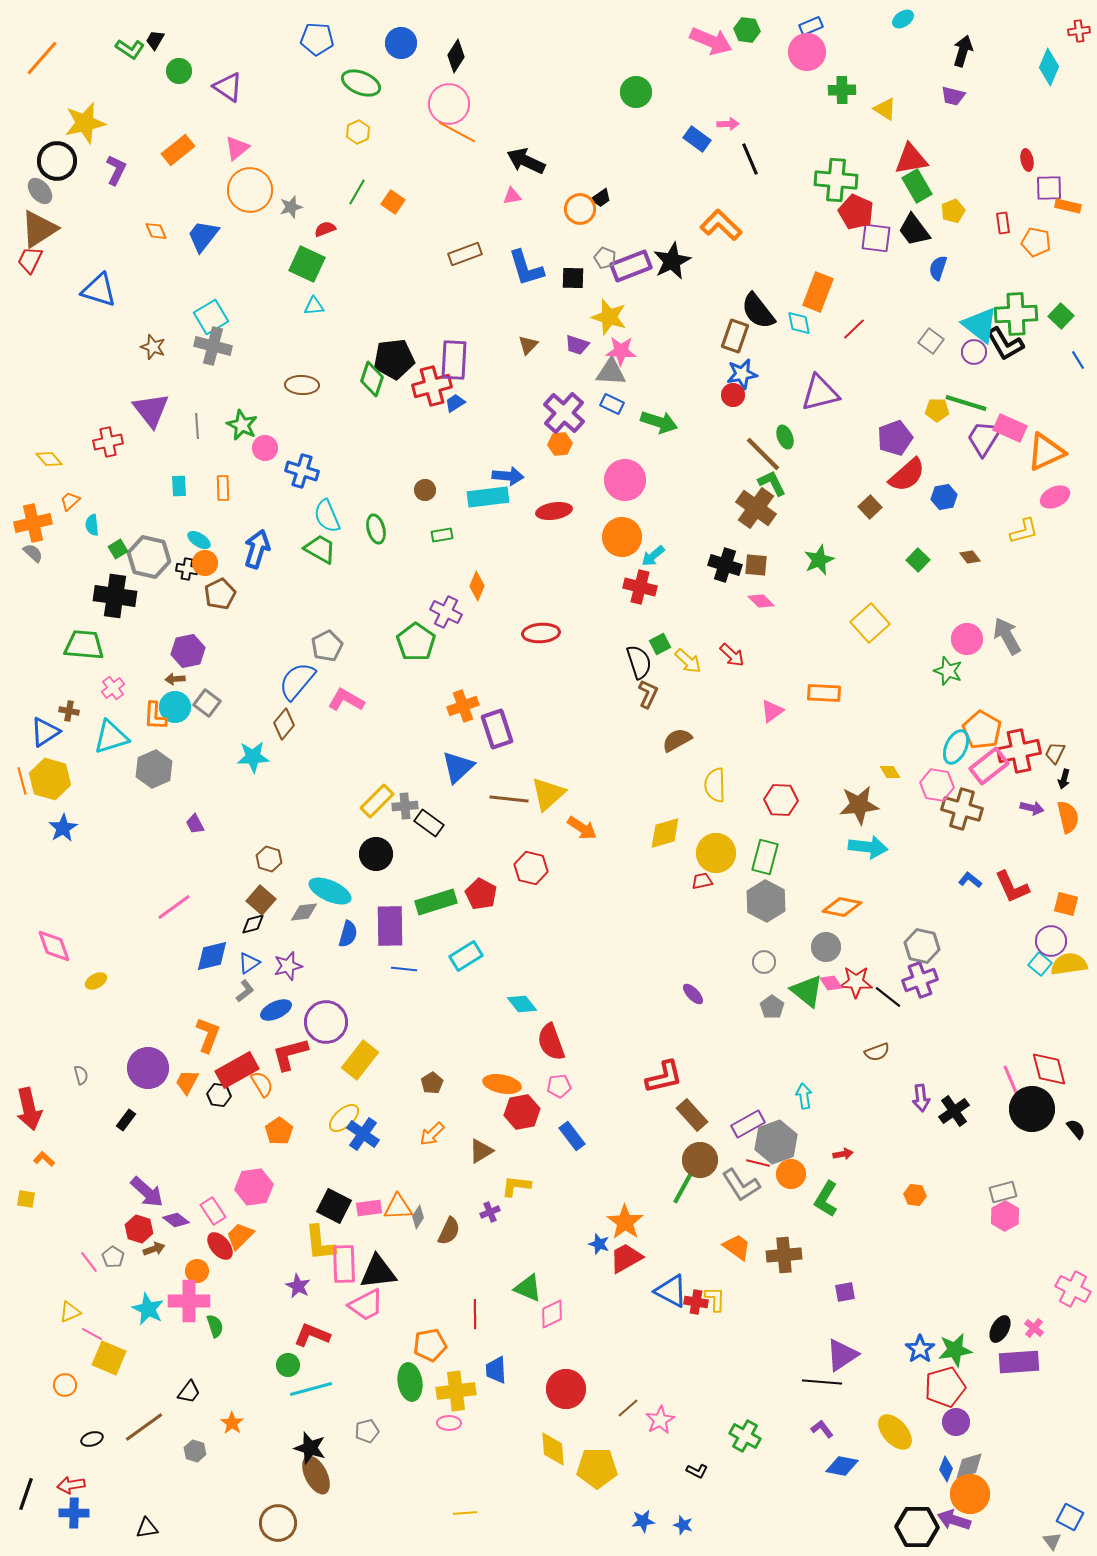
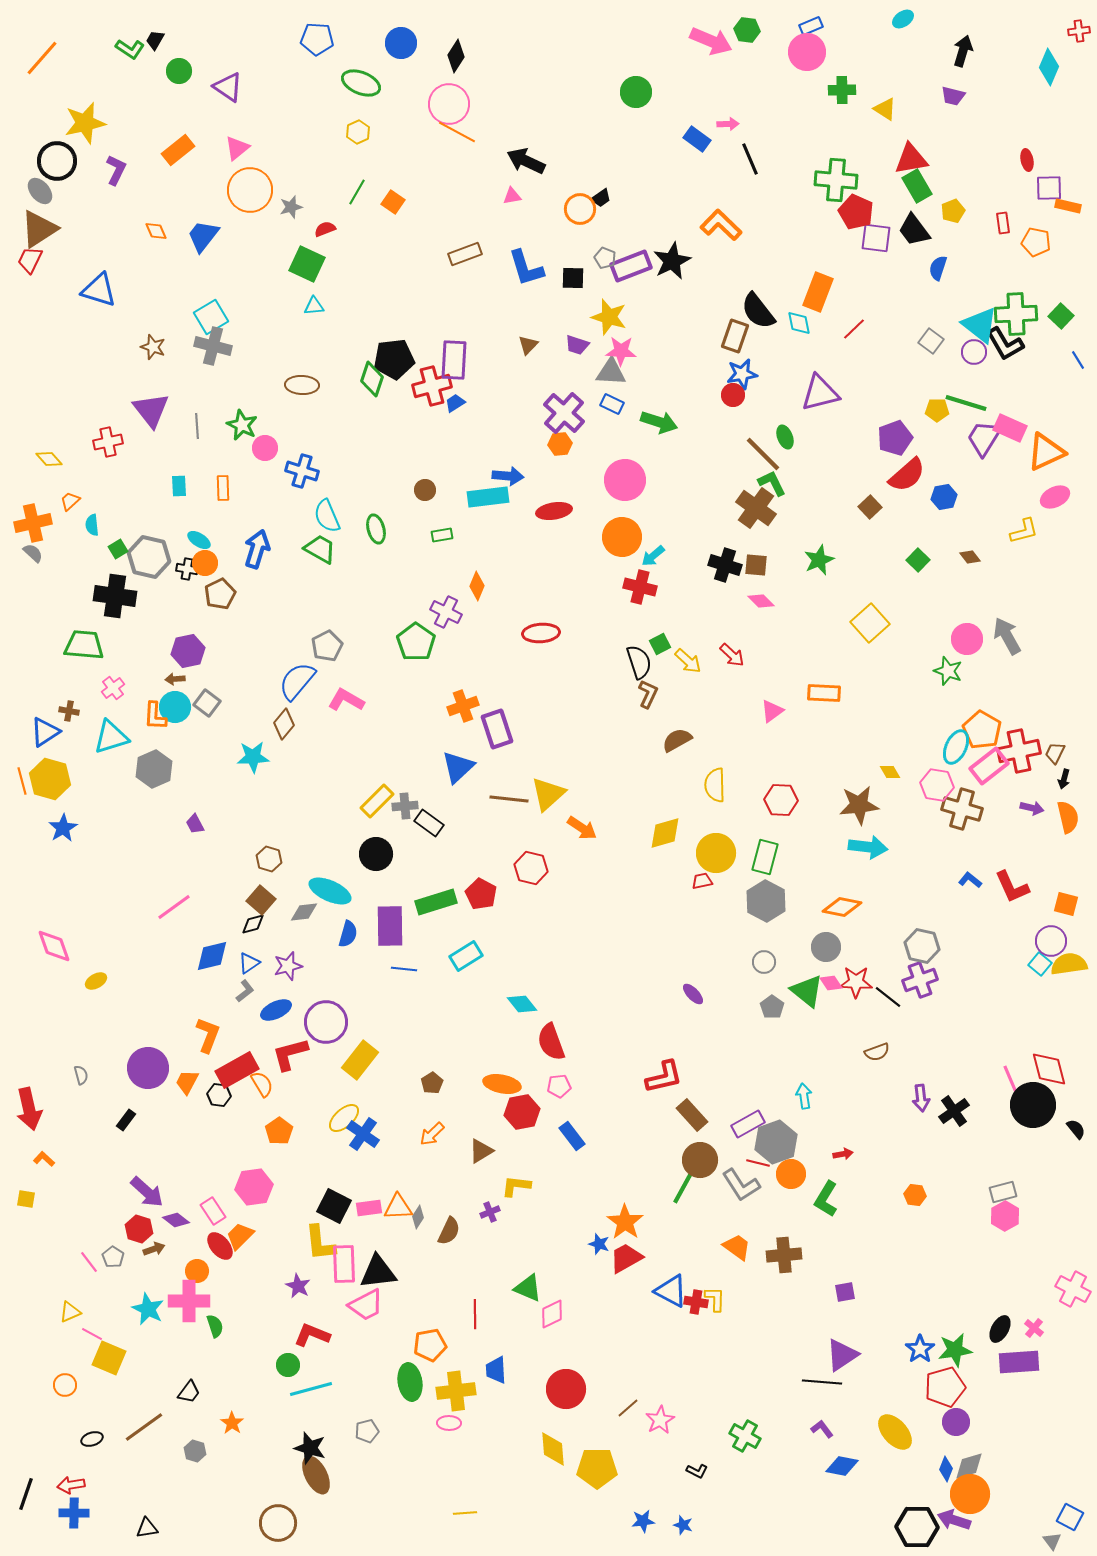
black circle at (1032, 1109): moved 1 px right, 4 px up
